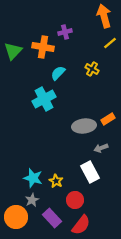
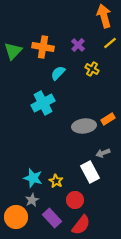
purple cross: moved 13 px right, 13 px down; rotated 32 degrees counterclockwise
cyan cross: moved 1 px left, 4 px down
gray arrow: moved 2 px right, 5 px down
